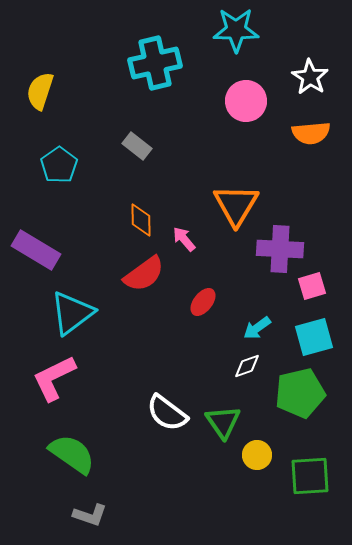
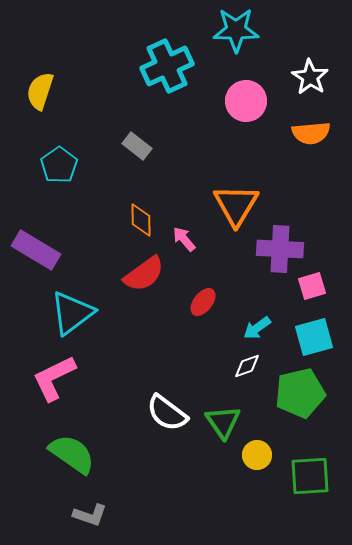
cyan cross: moved 12 px right, 3 px down; rotated 12 degrees counterclockwise
